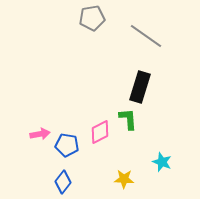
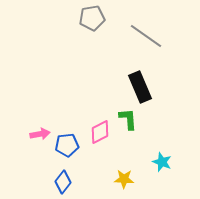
black rectangle: rotated 40 degrees counterclockwise
blue pentagon: rotated 15 degrees counterclockwise
